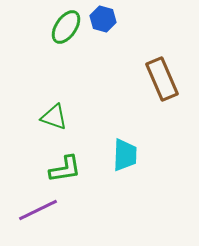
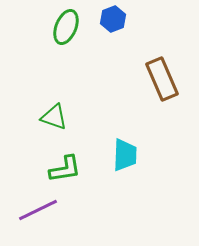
blue hexagon: moved 10 px right; rotated 25 degrees clockwise
green ellipse: rotated 12 degrees counterclockwise
